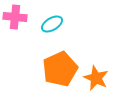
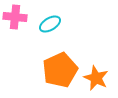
cyan ellipse: moved 2 px left
orange pentagon: moved 1 px down
